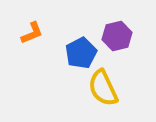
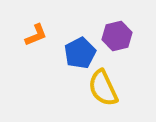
orange L-shape: moved 4 px right, 2 px down
blue pentagon: moved 1 px left
